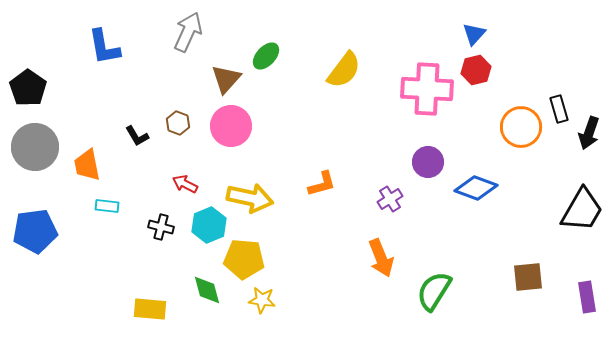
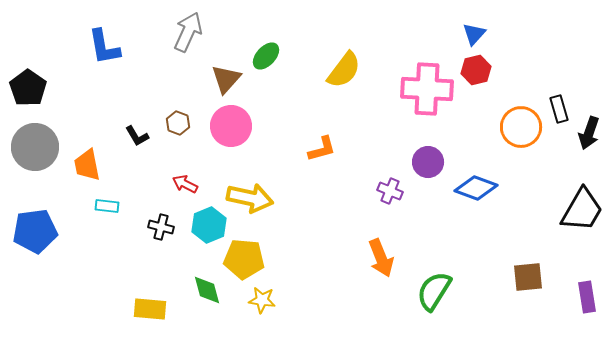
orange L-shape: moved 35 px up
purple cross: moved 8 px up; rotated 35 degrees counterclockwise
